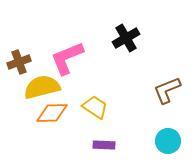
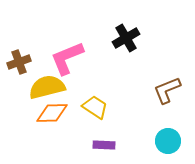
yellow semicircle: moved 5 px right
